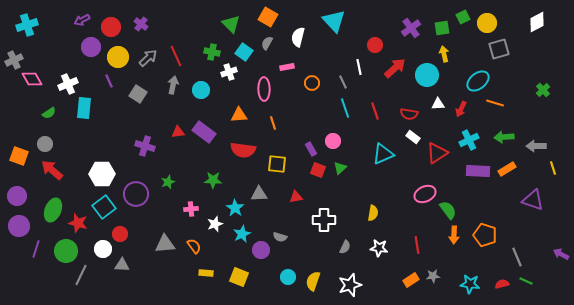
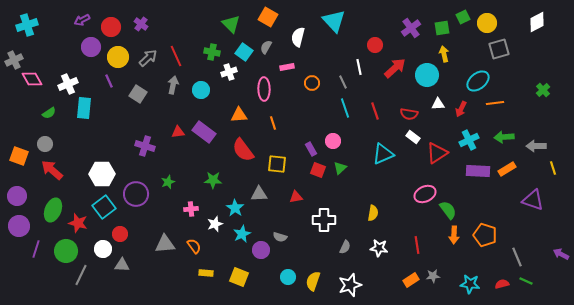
gray semicircle at (267, 43): moved 1 px left, 4 px down
orange line at (495, 103): rotated 24 degrees counterclockwise
red semicircle at (243, 150): rotated 45 degrees clockwise
